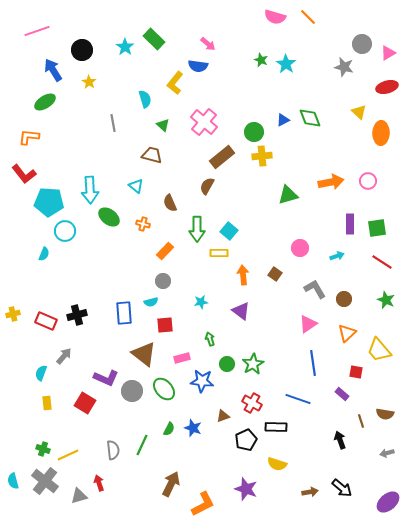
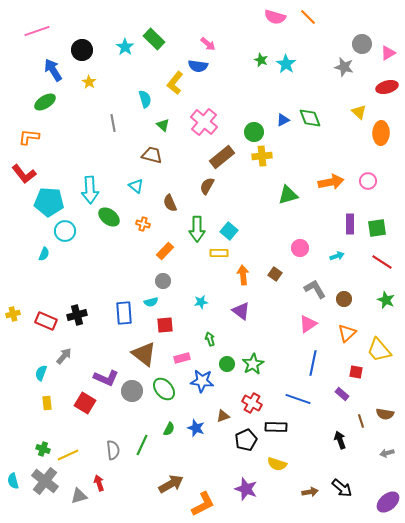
blue line at (313, 363): rotated 20 degrees clockwise
blue star at (193, 428): moved 3 px right
brown arrow at (171, 484): rotated 35 degrees clockwise
